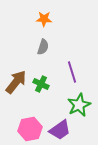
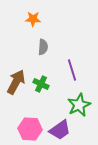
orange star: moved 11 px left
gray semicircle: rotated 14 degrees counterclockwise
purple line: moved 2 px up
brown arrow: rotated 10 degrees counterclockwise
pink hexagon: rotated 15 degrees clockwise
